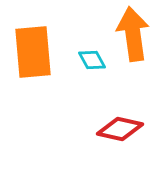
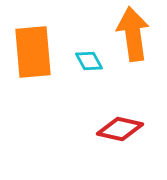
cyan diamond: moved 3 px left, 1 px down
